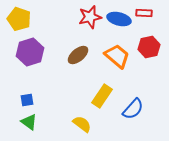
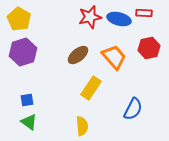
yellow pentagon: rotated 10 degrees clockwise
red hexagon: moved 1 px down
purple hexagon: moved 7 px left
orange trapezoid: moved 3 px left, 1 px down; rotated 8 degrees clockwise
yellow rectangle: moved 11 px left, 8 px up
blue semicircle: rotated 15 degrees counterclockwise
yellow semicircle: moved 2 px down; rotated 48 degrees clockwise
